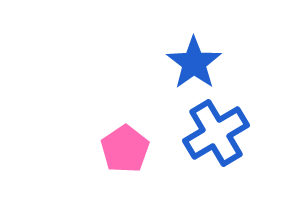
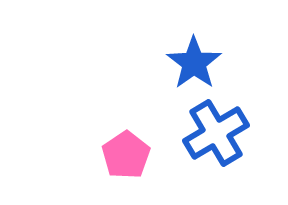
pink pentagon: moved 1 px right, 6 px down
